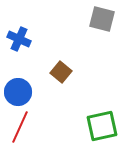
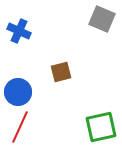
gray square: rotated 8 degrees clockwise
blue cross: moved 8 px up
brown square: rotated 35 degrees clockwise
green square: moved 1 px left, 1 px down
